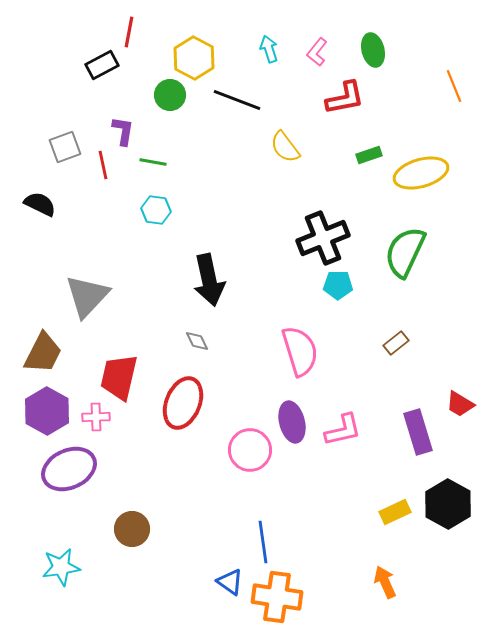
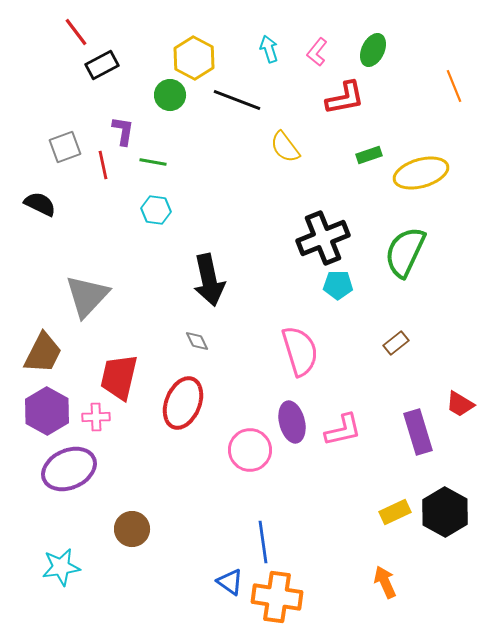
red line at (129, 32): moved 53 px left; rotated 48 degrees counterclockwise
green ellipse at (373, 50): rotated 40 degrees clockwise
black hexagon at (448, 504): moved 3 px left, 8 px down
